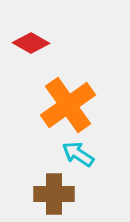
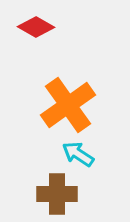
red diamond: moved 5 px right, 16 px up
brown cross: moved 3 px right
